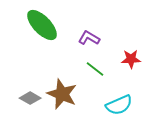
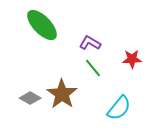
purple L-shape: moved 1 px right, 5 px down
red star: moved 1 px right
green line: moved 2 px left, 1 px up; rotated 12 degrees clockwise
brown star: rotated 12 degrees clockwise
cyan semicircle: moved 3 px down; rotated 28 degrees counterclockwise
